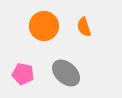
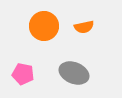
orange semicircle: rotated 84 degrees counterclockwise
gray ellipse: moved 8 px right; rotated 20 degrees counterclockwise
